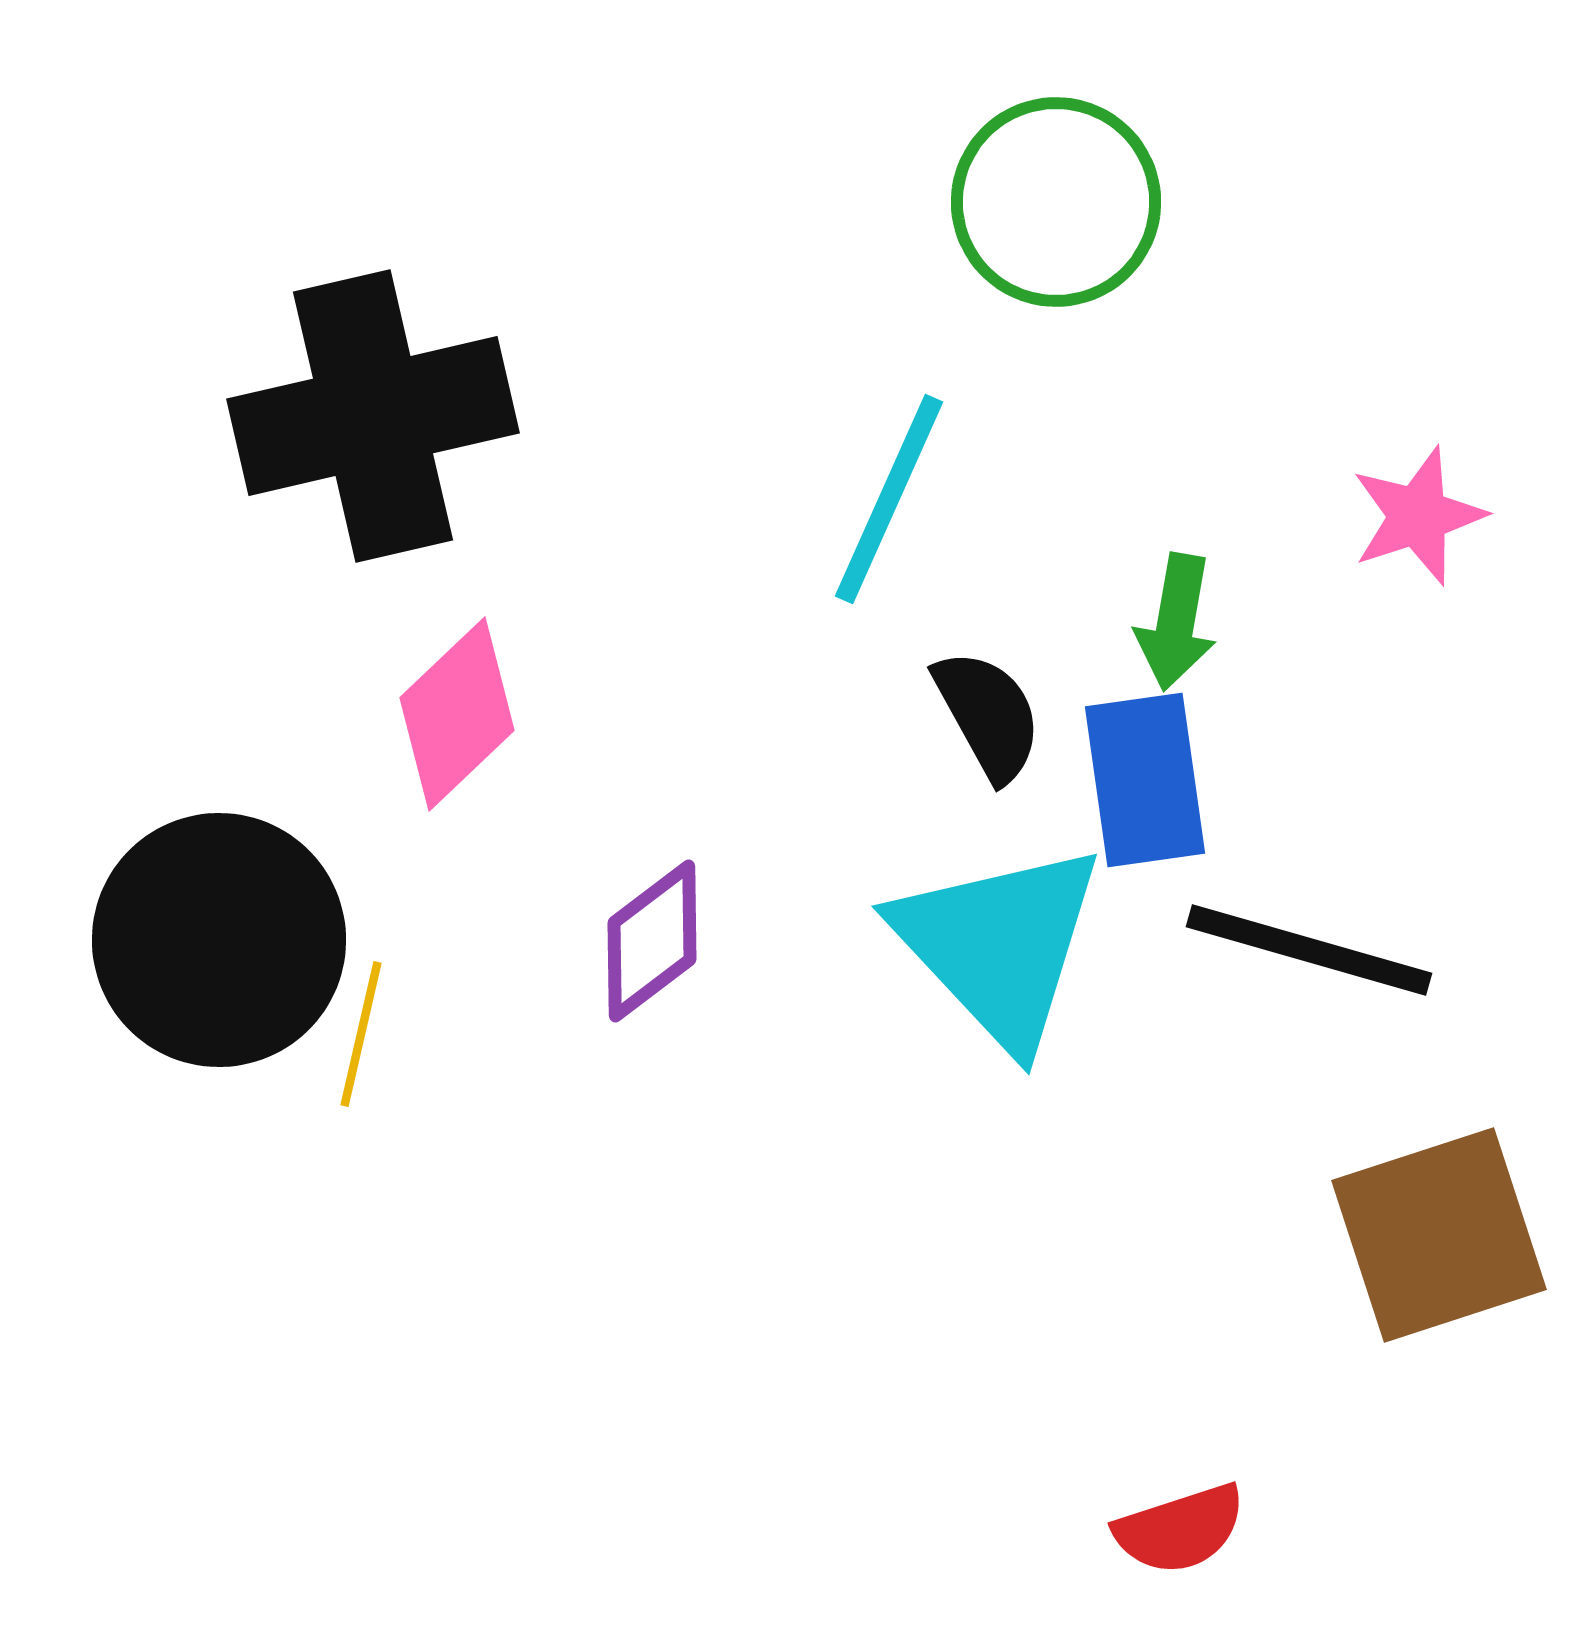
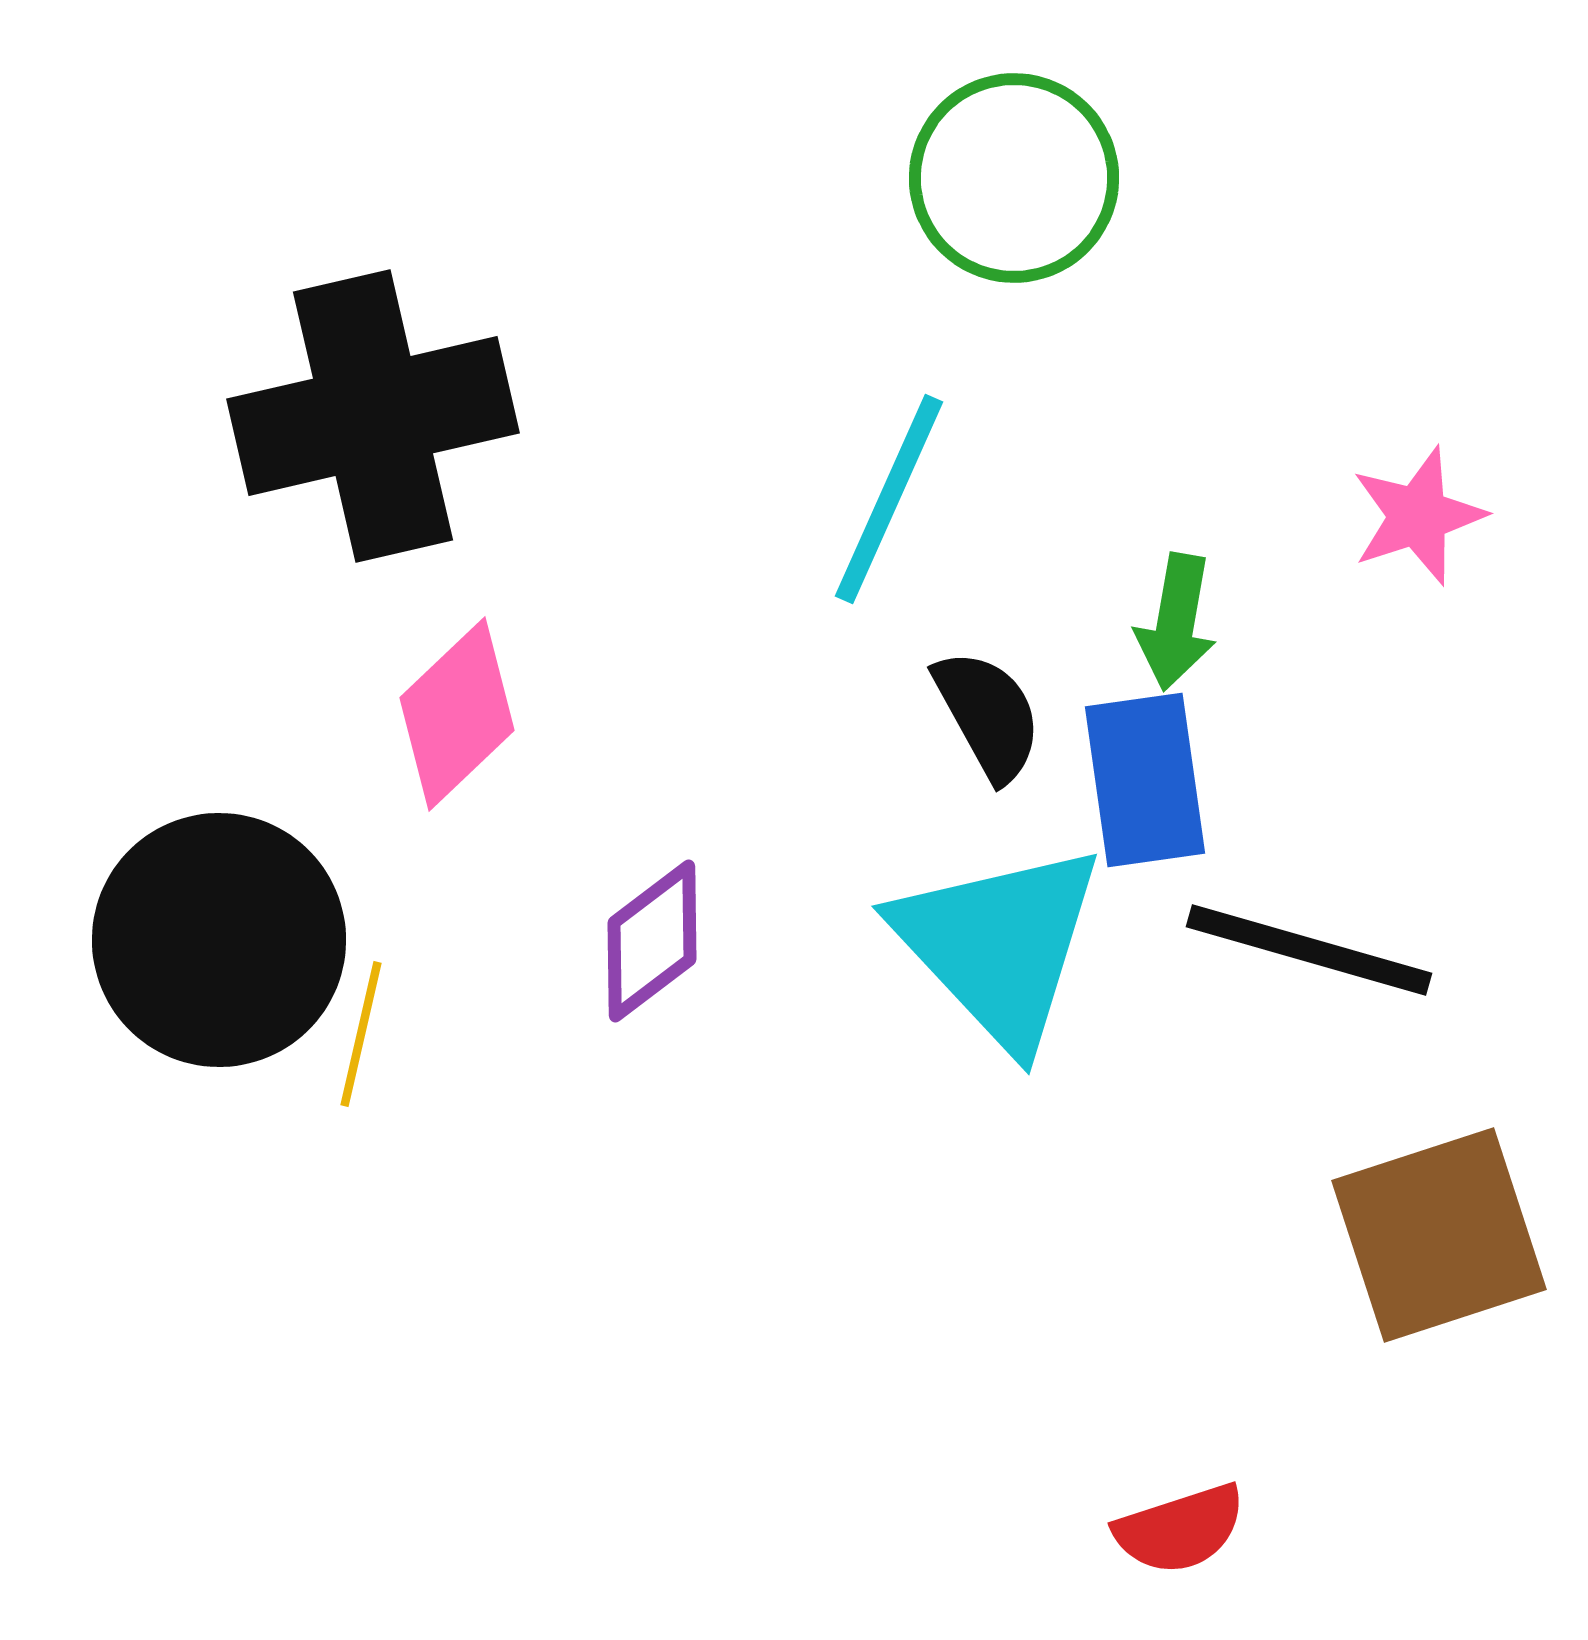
green circle: moved 42 px left, 24 px up
